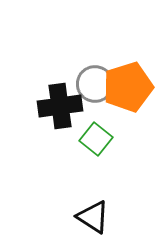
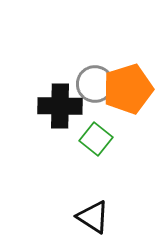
orange pentagon: moved 2 px down
black cross: rotated 9 degrees clockwise
